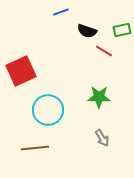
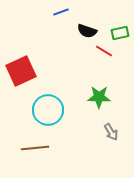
green rectangle: moved 2 px left, 3 px down
gray arrow: moved 9 px right, 6 px up
